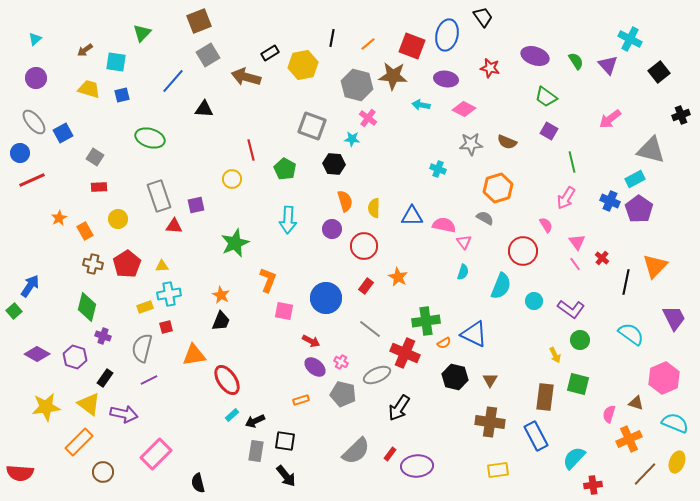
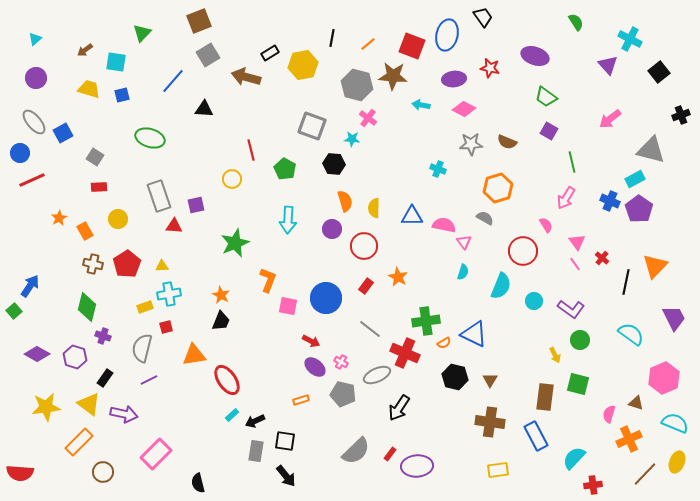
green semicircle at (576, 61): moved 39 px up
purple ellipse at (446, 79): moved 8 px right; rotated 15 degrees counterclockwise
pink square at (284, 311): moved 4 px right, 5 px up
